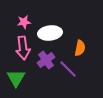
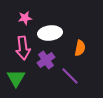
pink star: moved 1 px right, 4 px up
purple line: moved 2 px right, 7 px down
